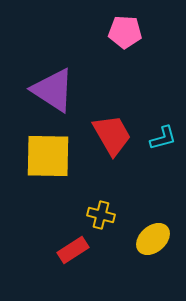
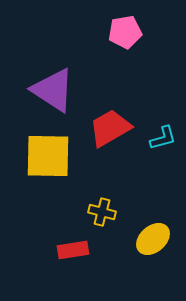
pink pentagon: rotated 12 degrees counterclockwise
red trapezoid: moved 2 px left, 7 px up; rotated 90 degrees counterclockwise
yellow cross: moved 1 px right, 3 px up
red rectangle: rotated 24 degrees clockwise
